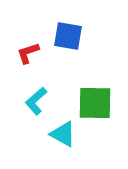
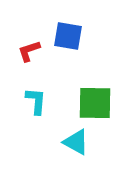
red L-shape: moved 1 px right, 2 px up
cyan L-shape: rotated 136 degrees clockwise
cyan triangle: moved 13 px right, 8 px down
